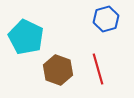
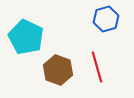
red line: moved 1 px left, 2 px up
